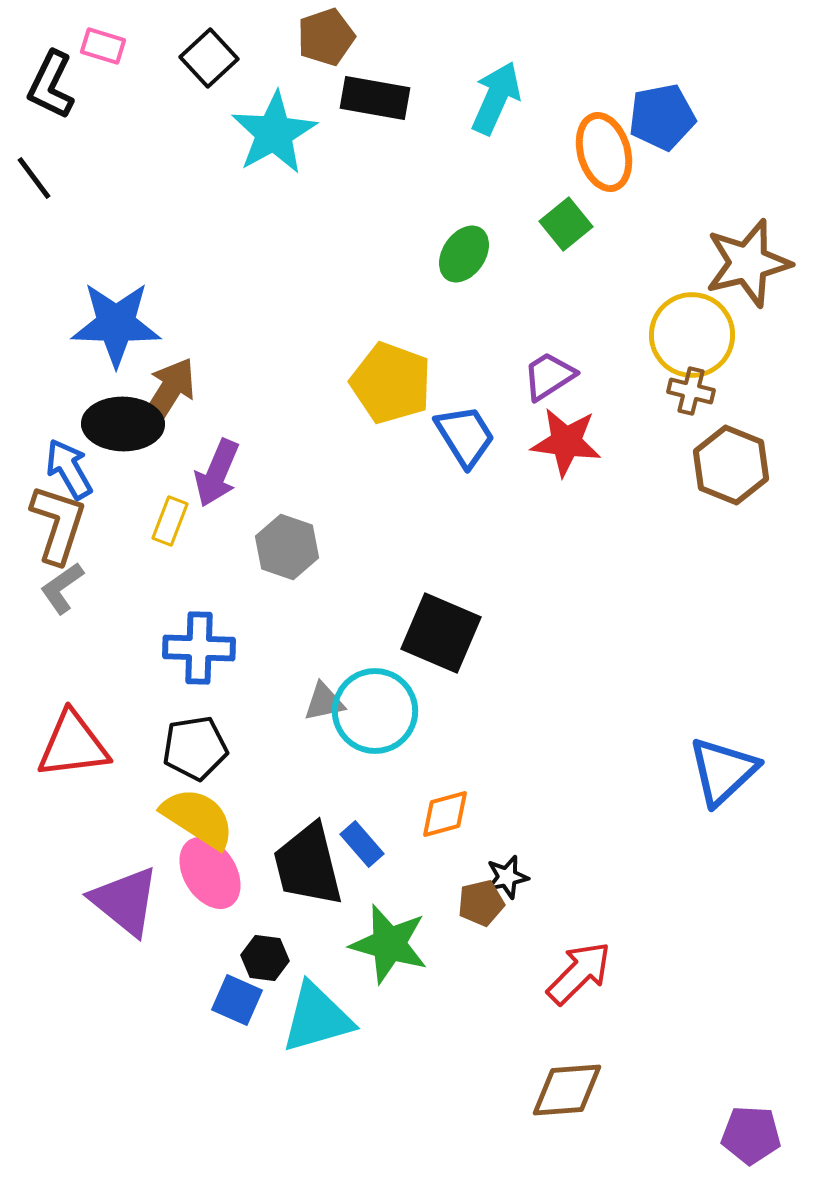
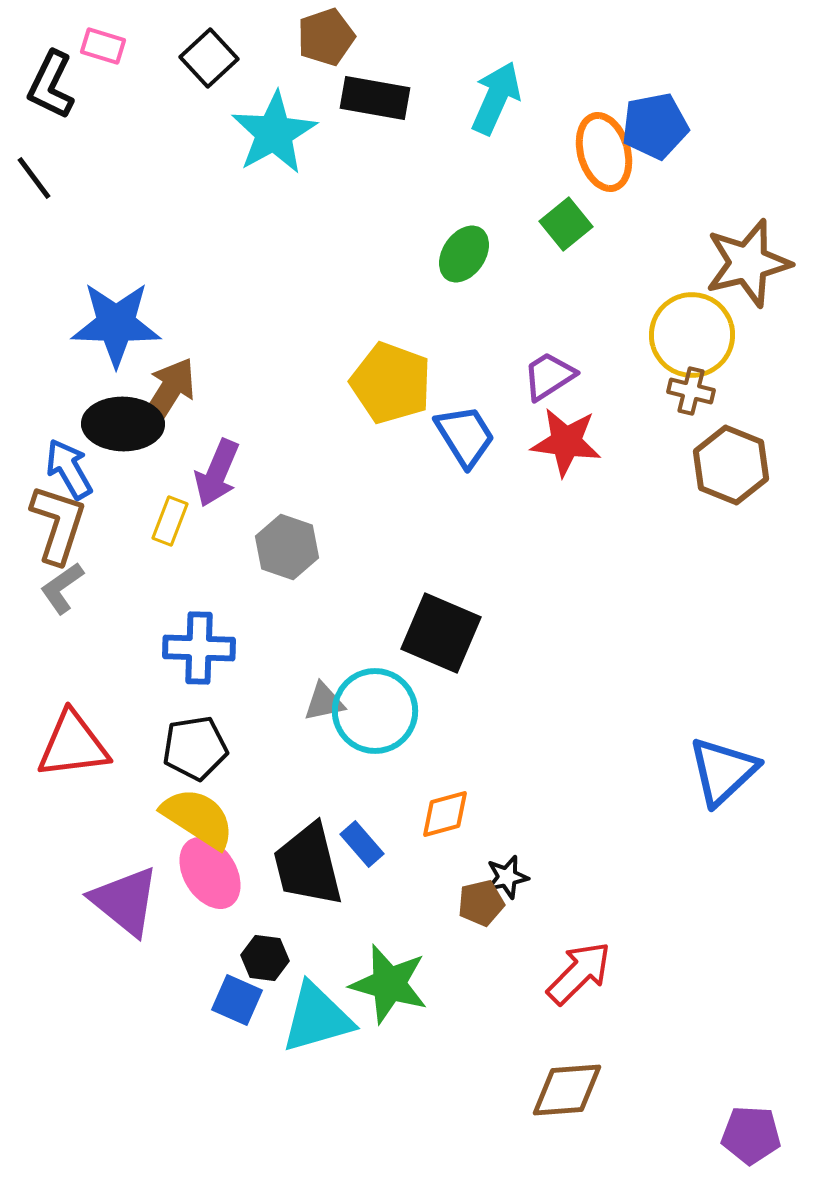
blue pentagon at (662, 117): moved 7 px left, 9 px down
green star at (389, 944): moved 40 px down
